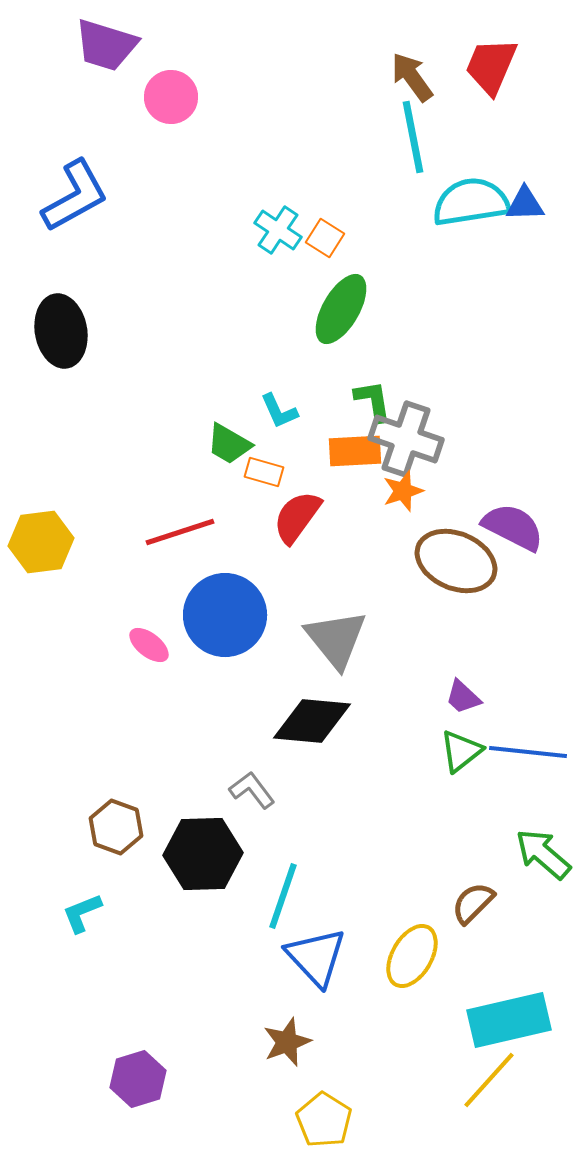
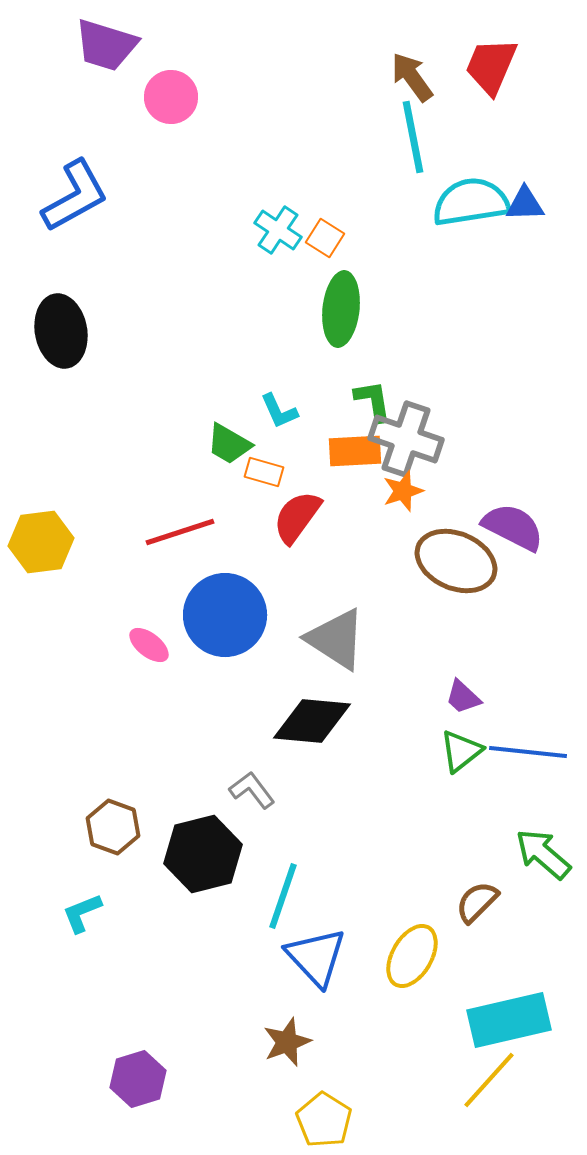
green ellipse at (341, 309): rotated 24 degrees counterclockwise
gray triangle at (336, 639): rotated 18 degrees counterclockwise
brown hexagon at (116, 827): moved 3 px left
black hexagon at (203, 854): rotated 12 degrees counterclockwise
brown semicircle at (473, 903): moved 4 px right, 1 px up
